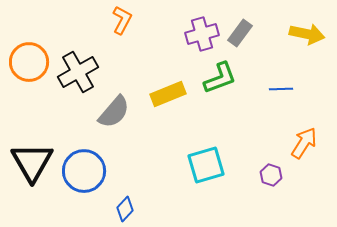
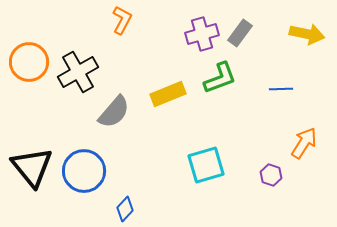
black triangle: moved 5 px down; rotated 9 degrees counterclockwise
